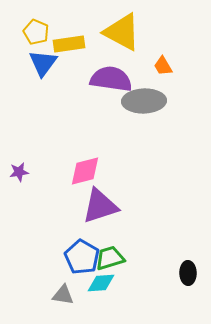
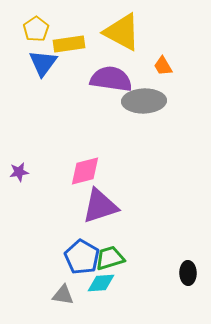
yellow pentagon: moved 3 px up; rotated 15 degrees clockwise
